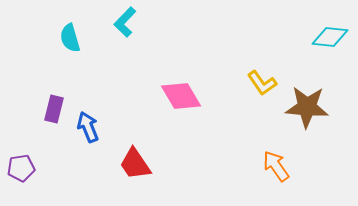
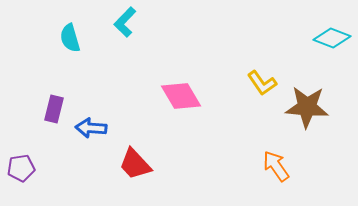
cyan diamond: moved 2 px right, 1 px down; rotated 15 degrees clockwise
blue arrow: moved 3 px right, 1 px down; rotated 64 degrees counterclockwise
red trapezoid: rotated 9 degrees counterclockwise
